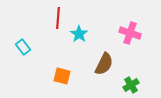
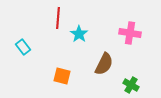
pink cross: rotated 10 degrees counterclockwise
green cross: rotated 28 degrees counterclockwise
